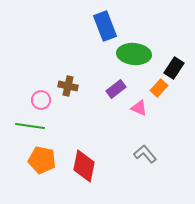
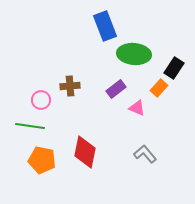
brown cross: moved 2 px right; rotated 18 degrees counterclockwise
pink triangle: moved 2 px left
red diamond: moved 1 px right, 14 px up
